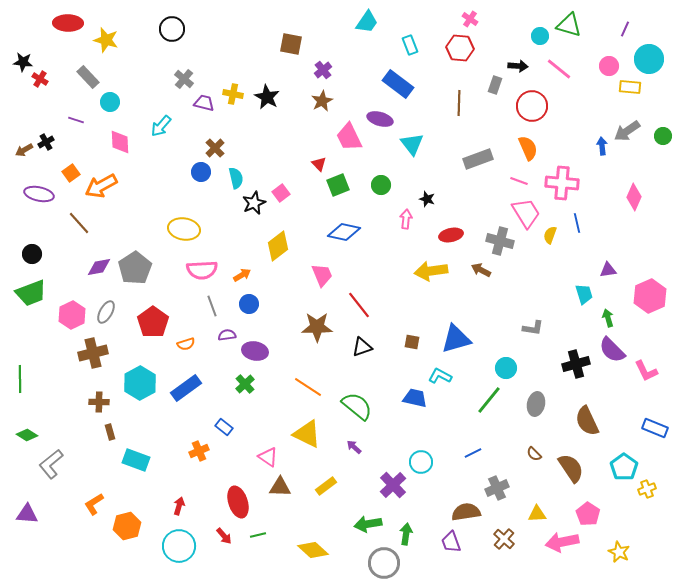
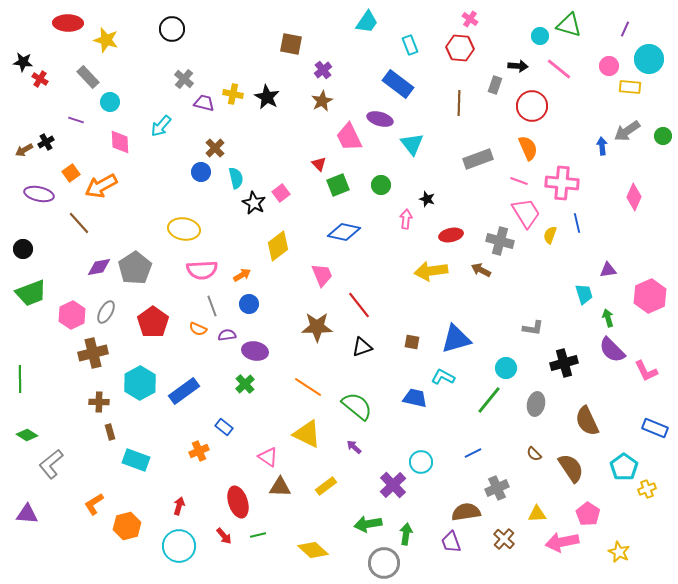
black star at (254, 203): rotated 20 degrees counterclockwise
black circle at (32, 254): moved 9 px left, 5 px up
orange semicircle at (186, 344): moved 12 px right, 15 px up; rotated 42 degrees clockwise
black cross at (576, 364): moved 12 px left, 1 px up
cyan L-shape at (440, 376): moved 3 px right, 1 px down
blue rectangle at (186, 388): moved 2 px left, 3 px down
